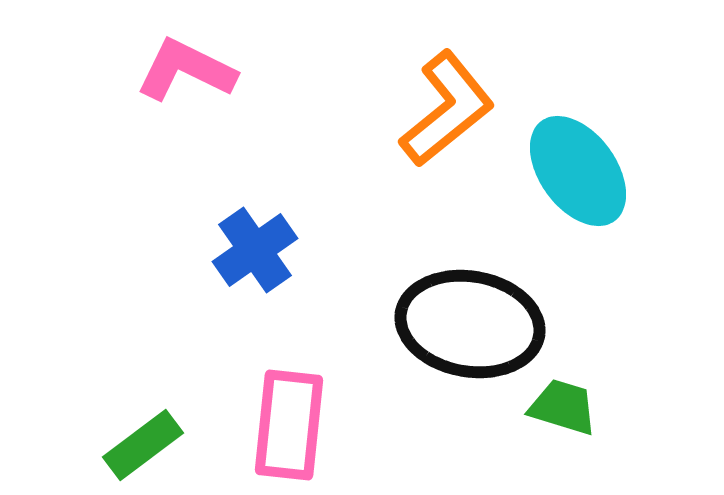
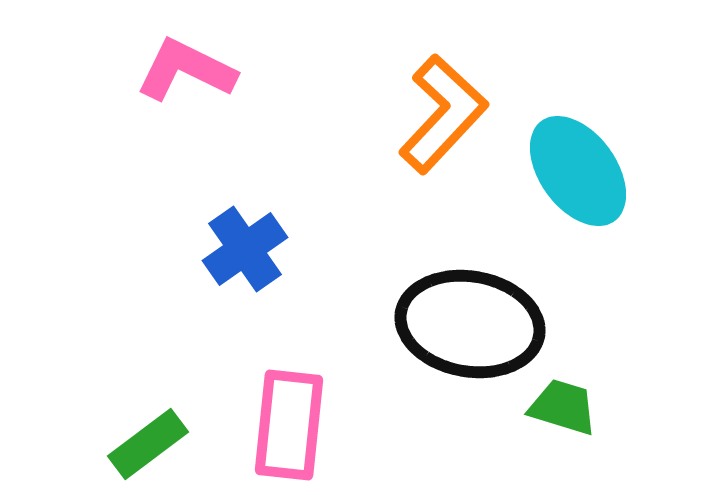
orange L-shape: moved 4 px left, 5 px down; rotated 8 degrees counterclockwise
blue cross: moved 10 px left, 1 px up
green rectangle: moved 5 px right, 1 px up
